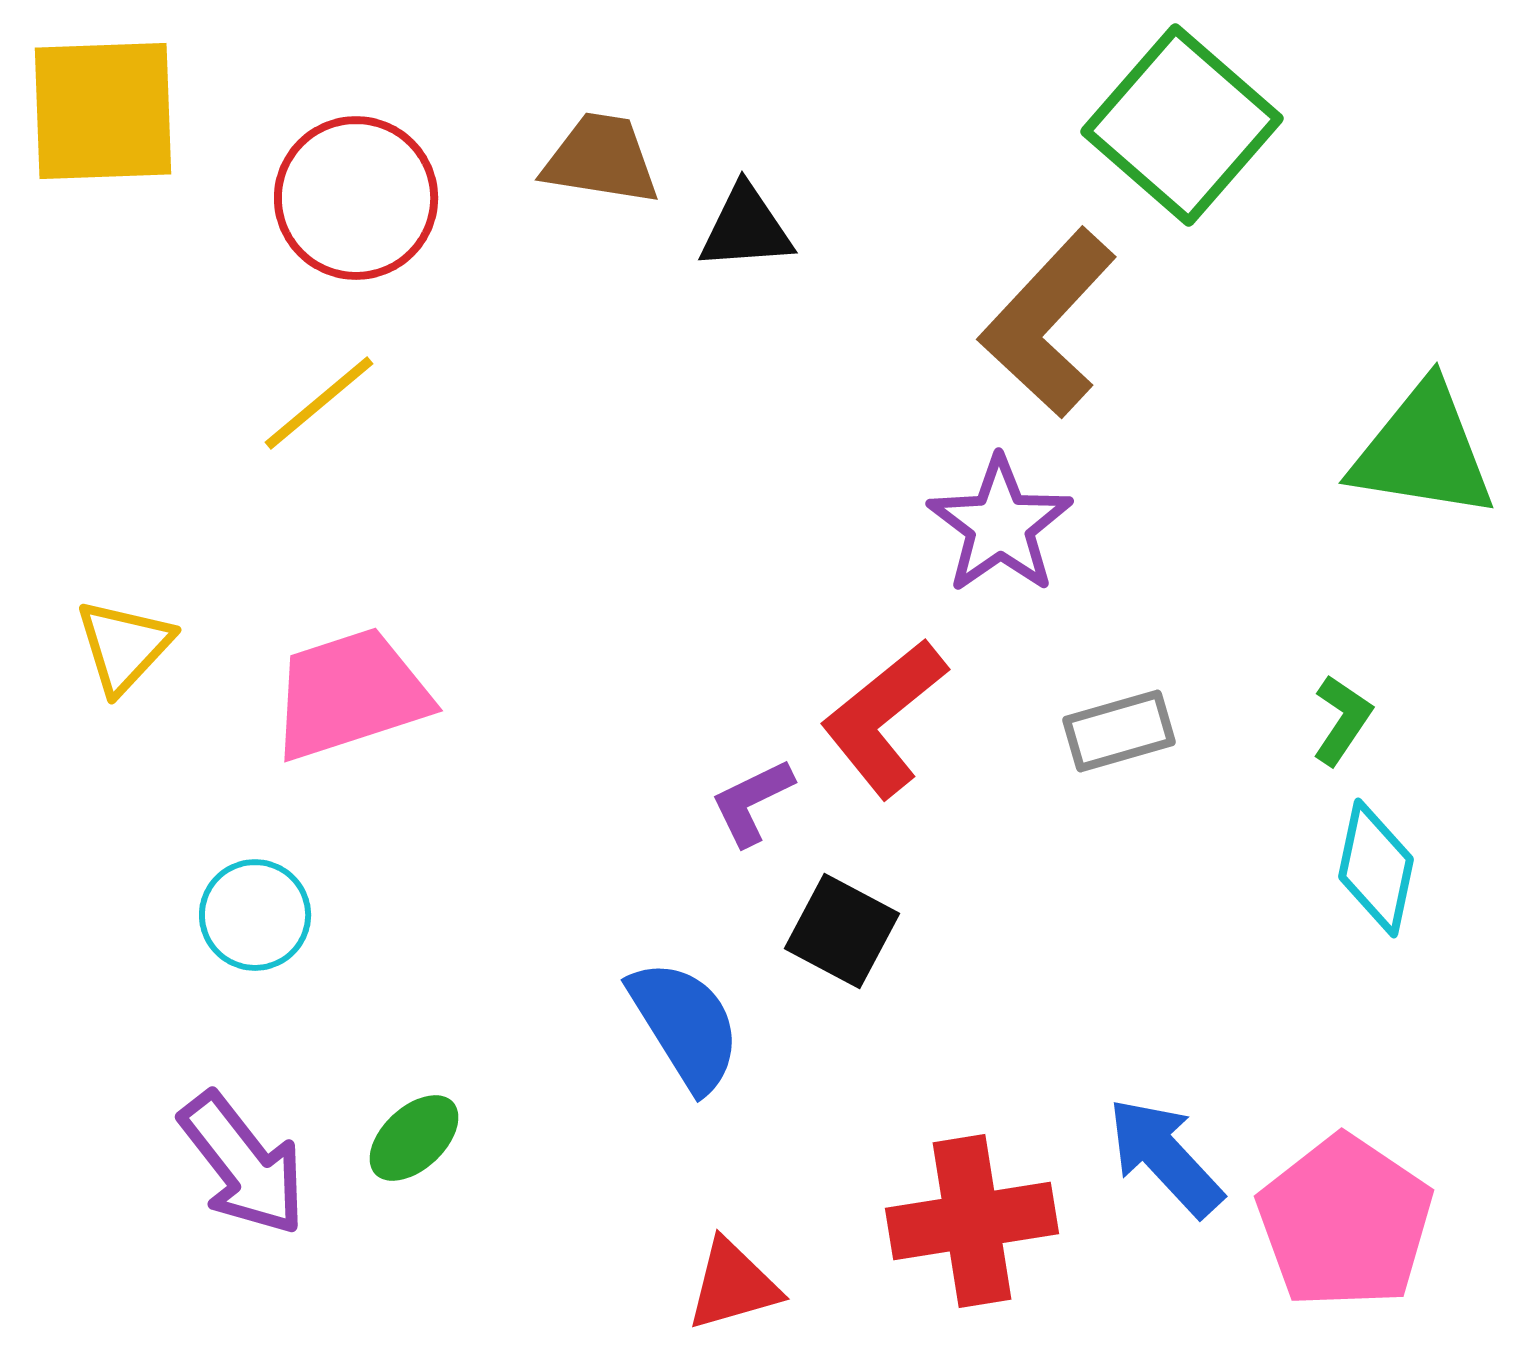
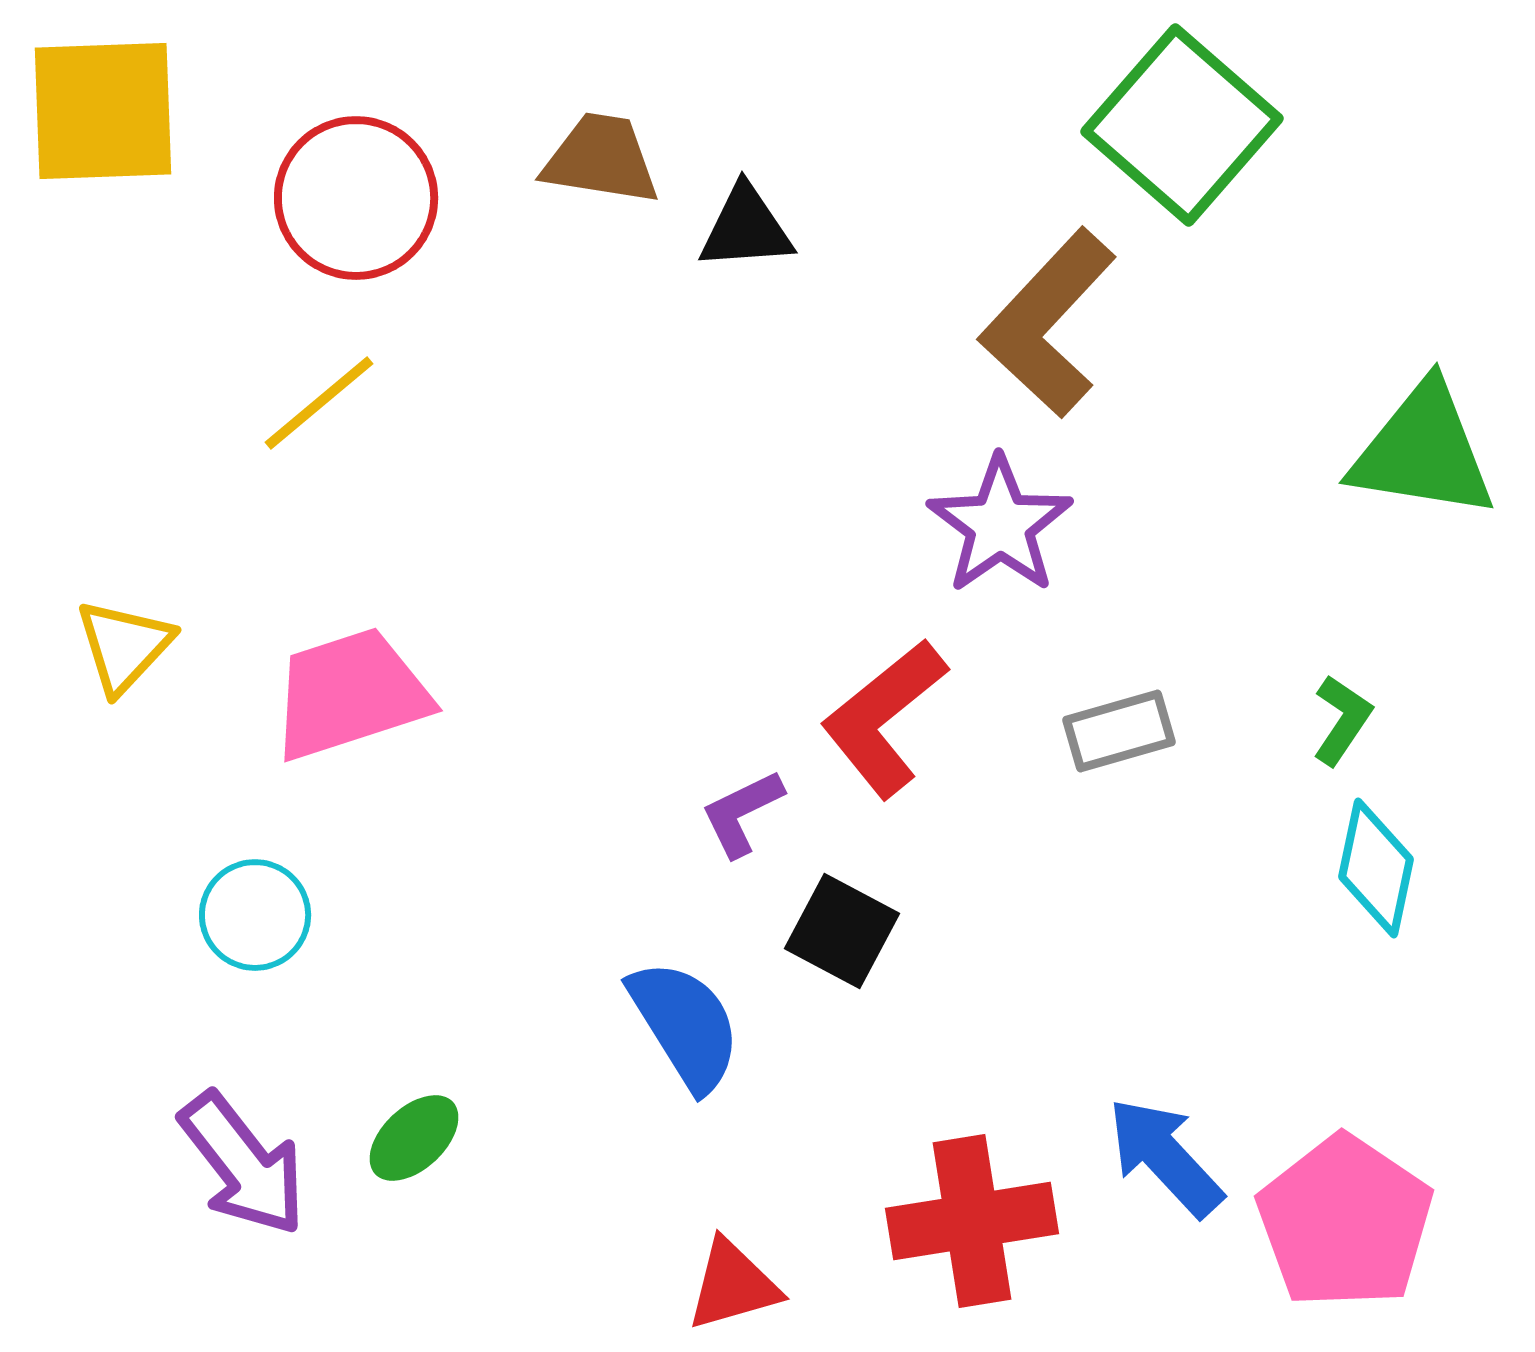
purple L-shape: moved 10 px left, 11 px down
